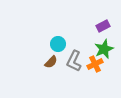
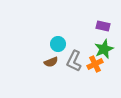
purple rectangle: rotated 40 degrees clockwise
brown semicircle: rotated 24 degrees clockwise
